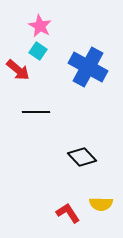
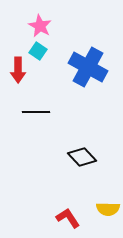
red arrow: rotated 50 degrees clockwise
yellow semicircle: moved 7 px right, 5 px down
red L-shape: moved 5 px down
